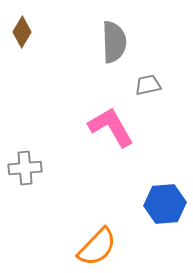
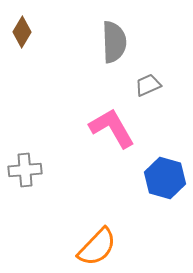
gray trapezoid: rotated 12 degrees counterclockwise
pink L-shape: moved 1 px right, 1 px down
gray cross: moved 2 px down
blue hexagon: moved 26 px up; rotated 21 degrees clockwise
